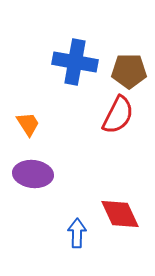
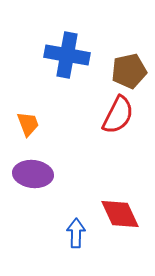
blue cross: moved 8 px left, 7 px up
brown pentagon: rotated 12 degrees counterclockwise
orange trapezoid: rotated 12 degrees clockwise
blue arrow: moved 1 px left
